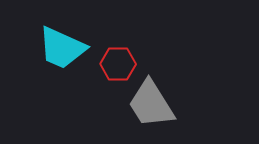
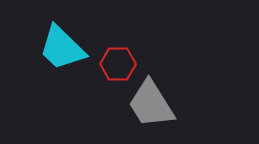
cyan trapezoid: rotated 20 degrees clockwise
